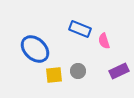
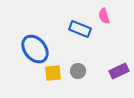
pink semicircle: moved 25 px up
blue ellipse: rotated 8 degrees clockwise
yellow square: moved 1 px left, 2 px up
